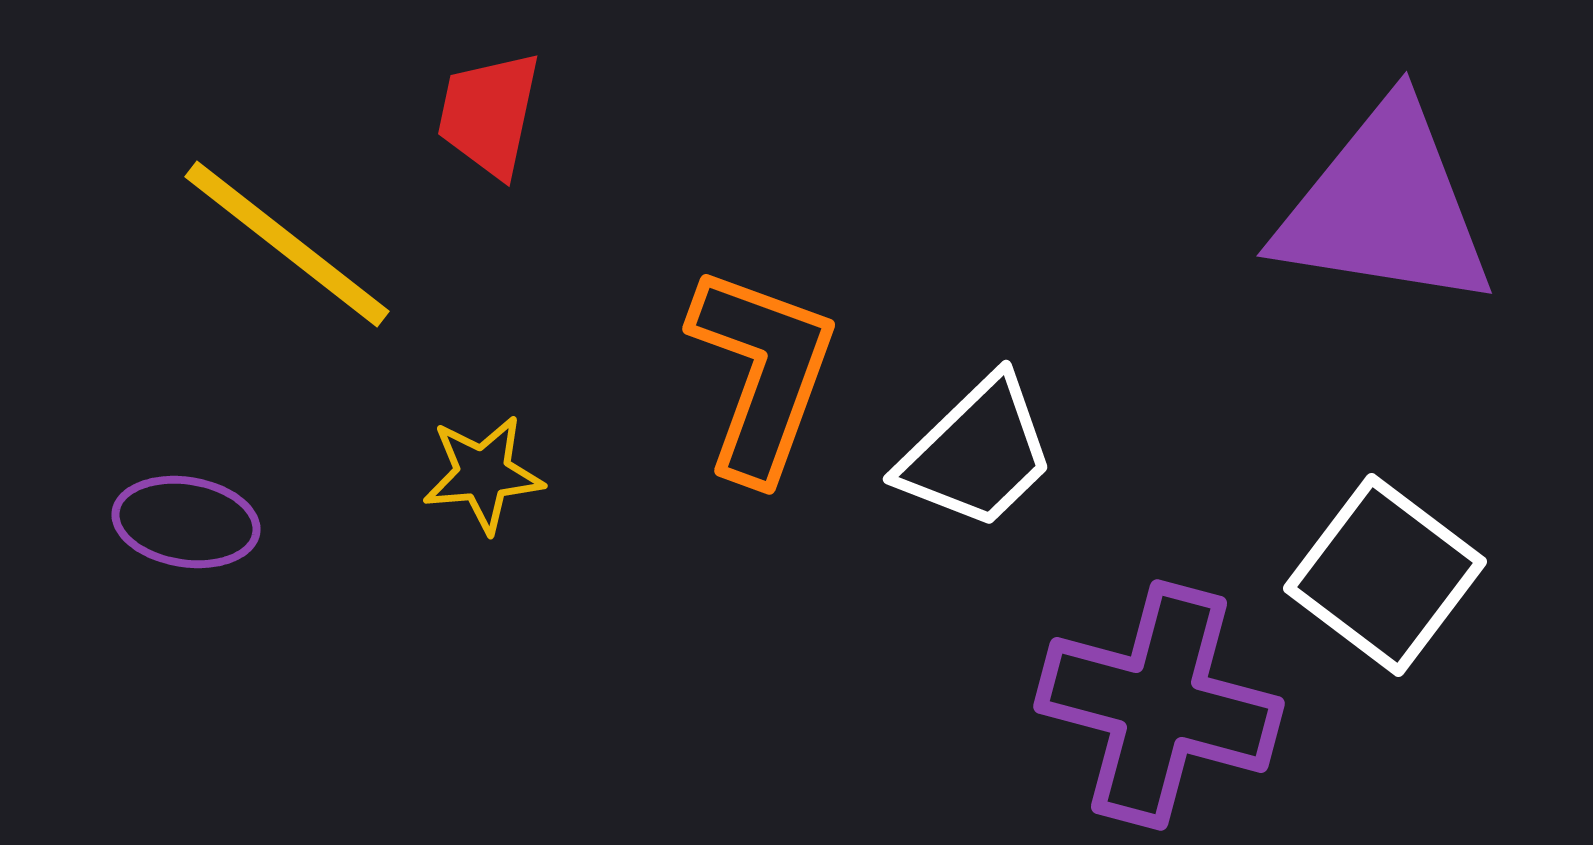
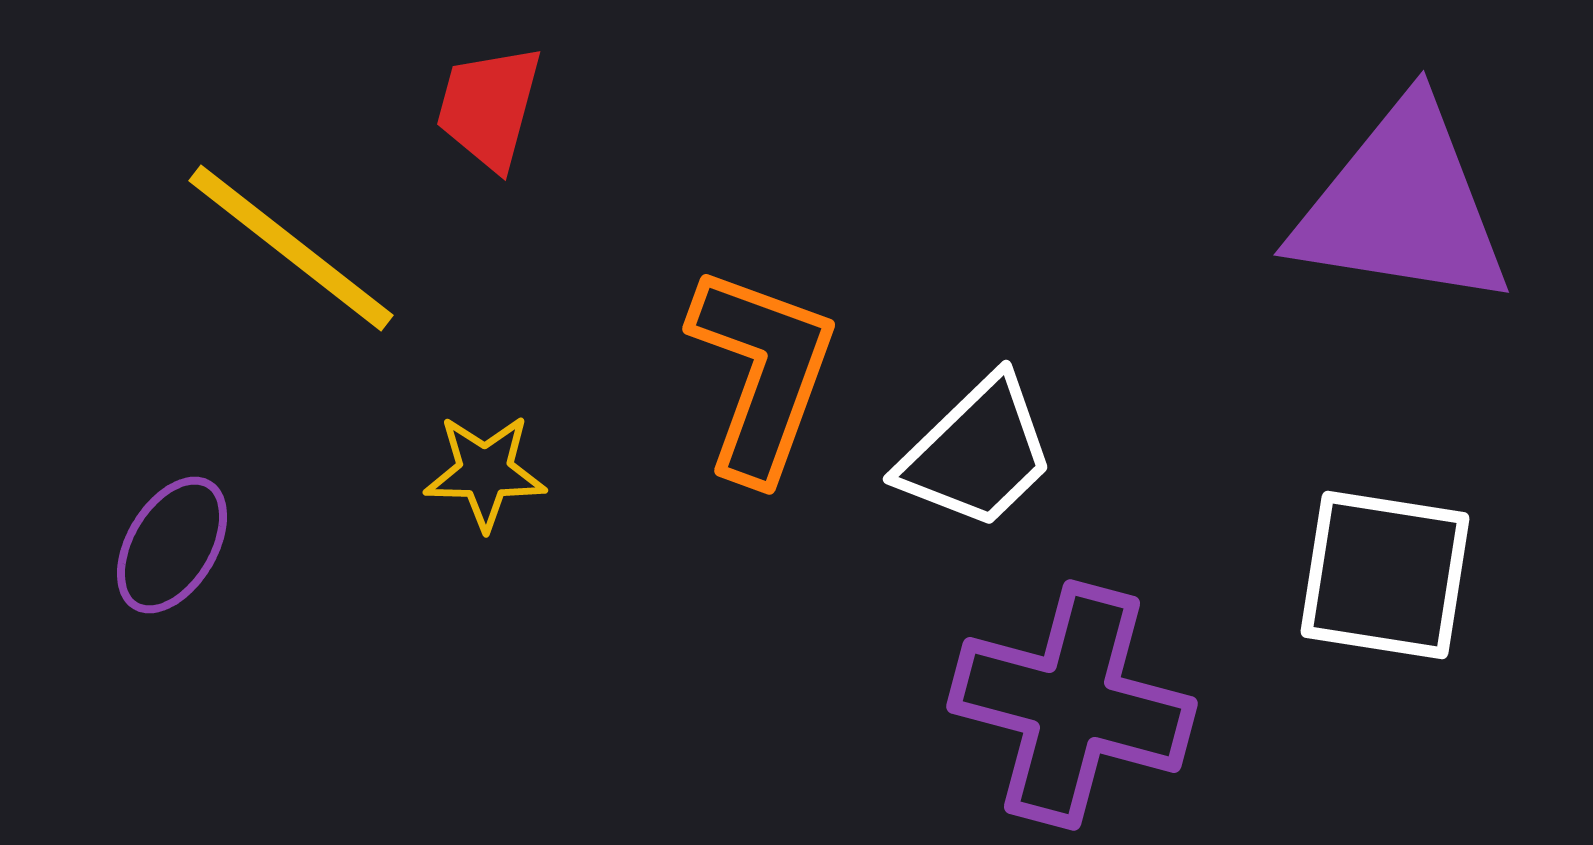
red trapezoid: moved 7 px up; rotated 3 degrees clockwise
purple triangle: moved 17 px right, 1 px up
yellow line: moved 4 px right, 4 px down
yellow star: moved 2 px right, 2 px up; rotated 6 degrees clockwise
purple ellipse: moved 14 px left, 23 px down; rotated 68 degrees counterclockwise
white square: rotated 28 degrees counterclockwise
purple cross: moved 87 px left
